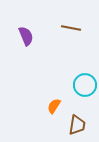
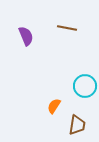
brown line: moved 4 px left
cyan circle: moved 1 px down
